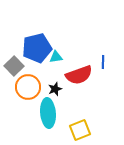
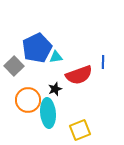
blue pentagon: rotated 12 degrees counterclockwise
orange circle: moved 13 px down
